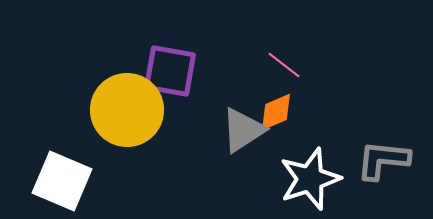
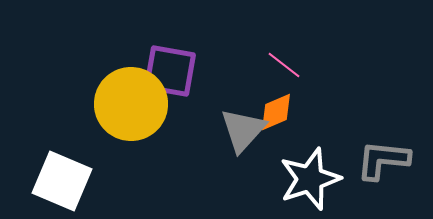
yellow circle: moved 4 px right, 6 px up
gray triangle: rotated 15 degrees counterclockwise
